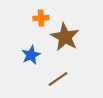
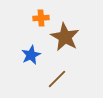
brown line: moved 1 px left; rotated 10 degrees counterclockwise
